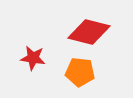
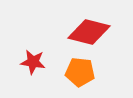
red star: moved 4 px down
